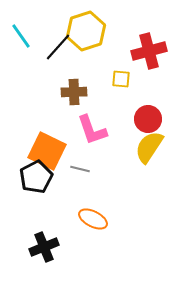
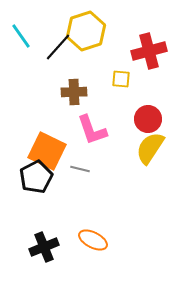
yellow semicircle: moved 1 px right, 1 px down
orange ellipse: moved 21 px down
